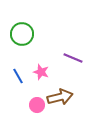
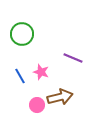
blue line: moved 2 px right
